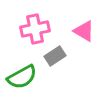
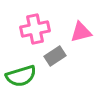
pink triangle: moved 3 px left, 1 px down; rotated 45 degrees counterclockwise
green semicircle: moved 1 px left, 1 px up; rotated 12 degrees clockwise
